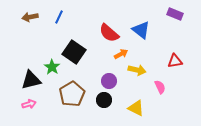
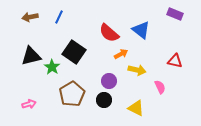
red triangle: rotated 21 degrees clockwise
black triangle: moved 24 px up
